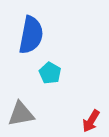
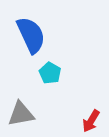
blue semicircle: rotated 36 degrees counterclockwise
